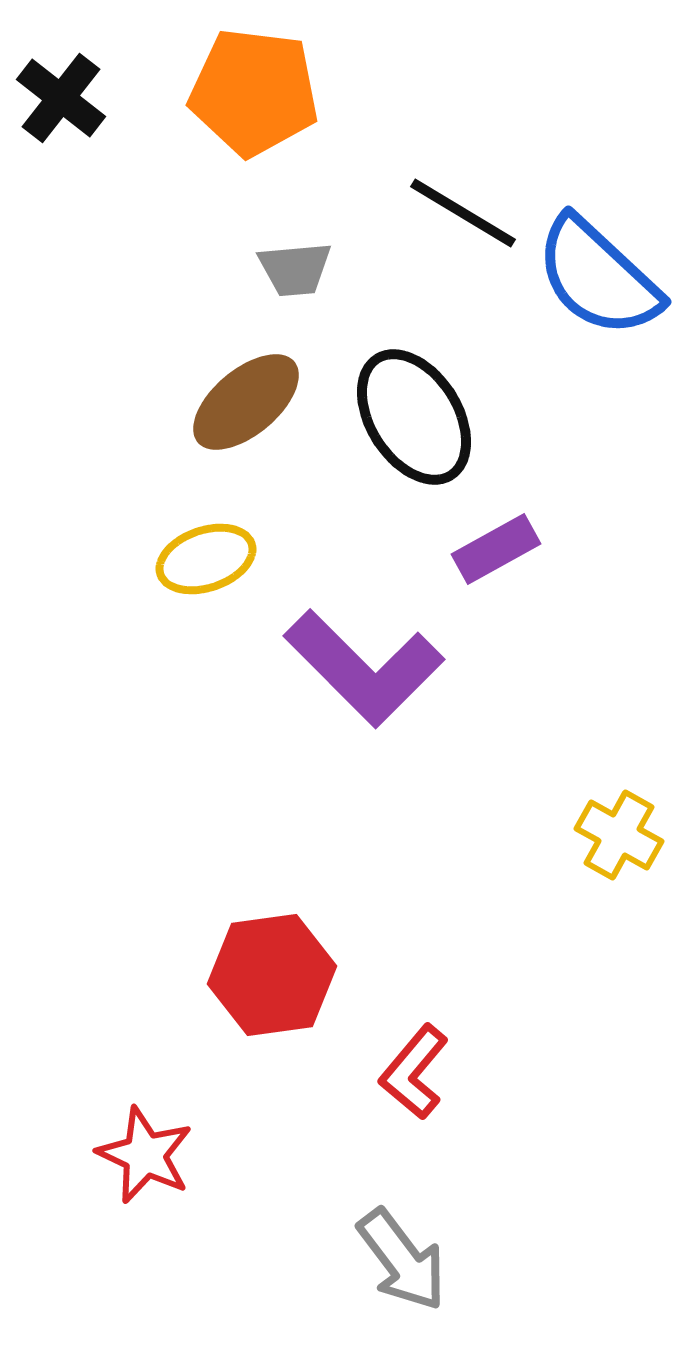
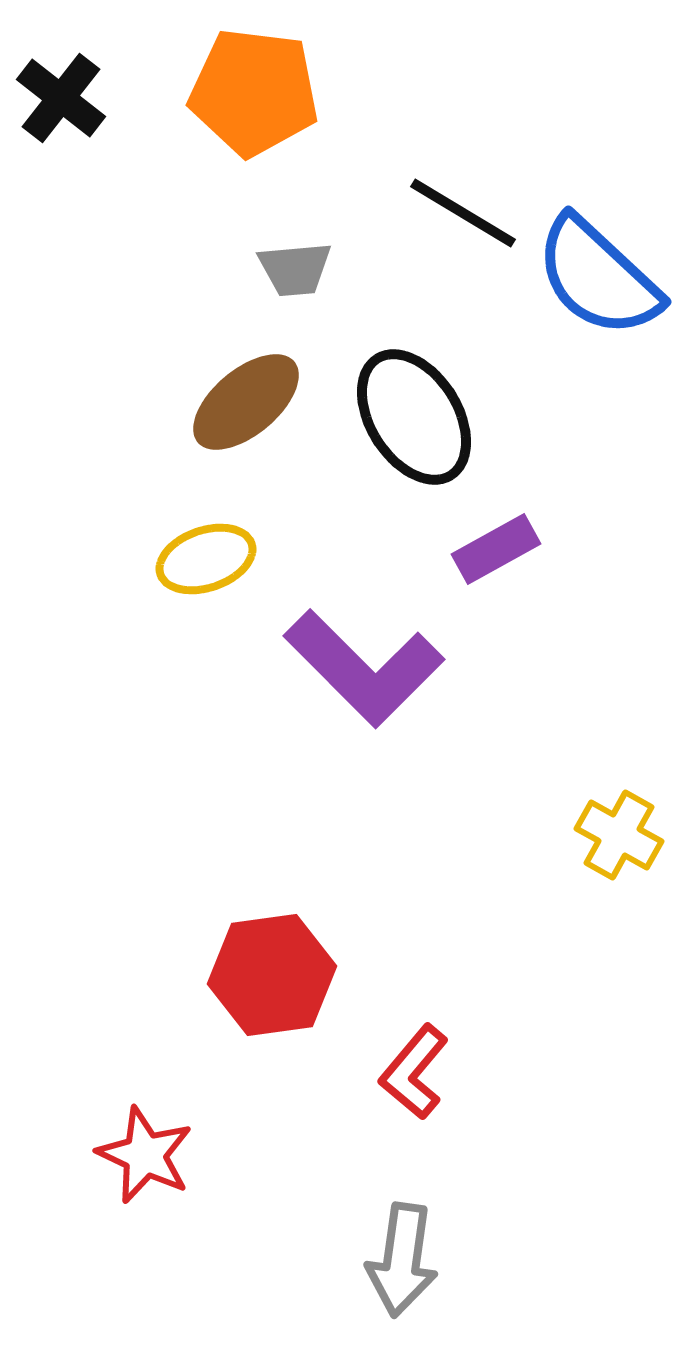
gray arrow: rotated 45 degrees clockwise
